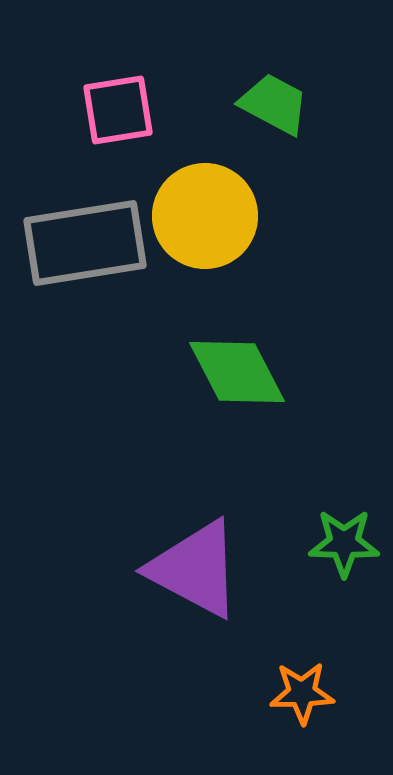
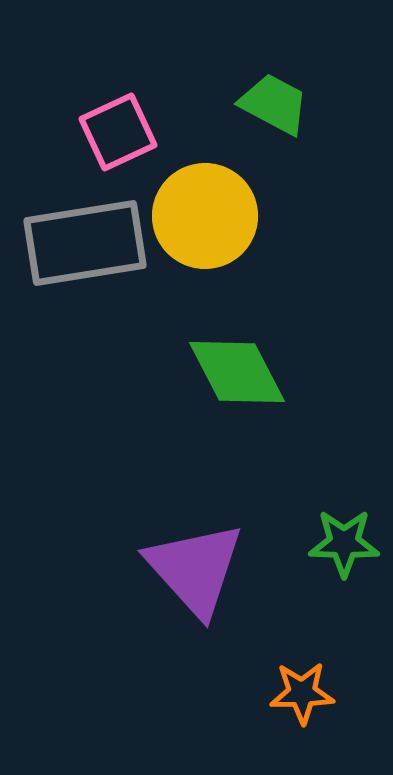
pink square: moved 22 px down; rotated 16 degrees counterclockwise
purple triangle: rotated 20 degrees clockwise
